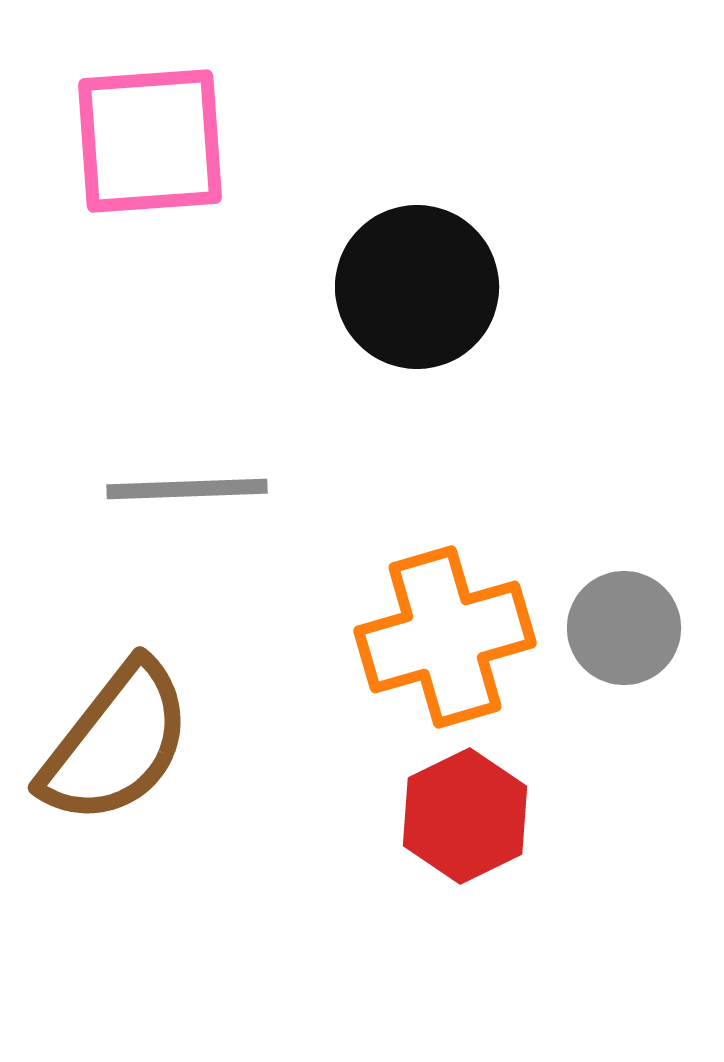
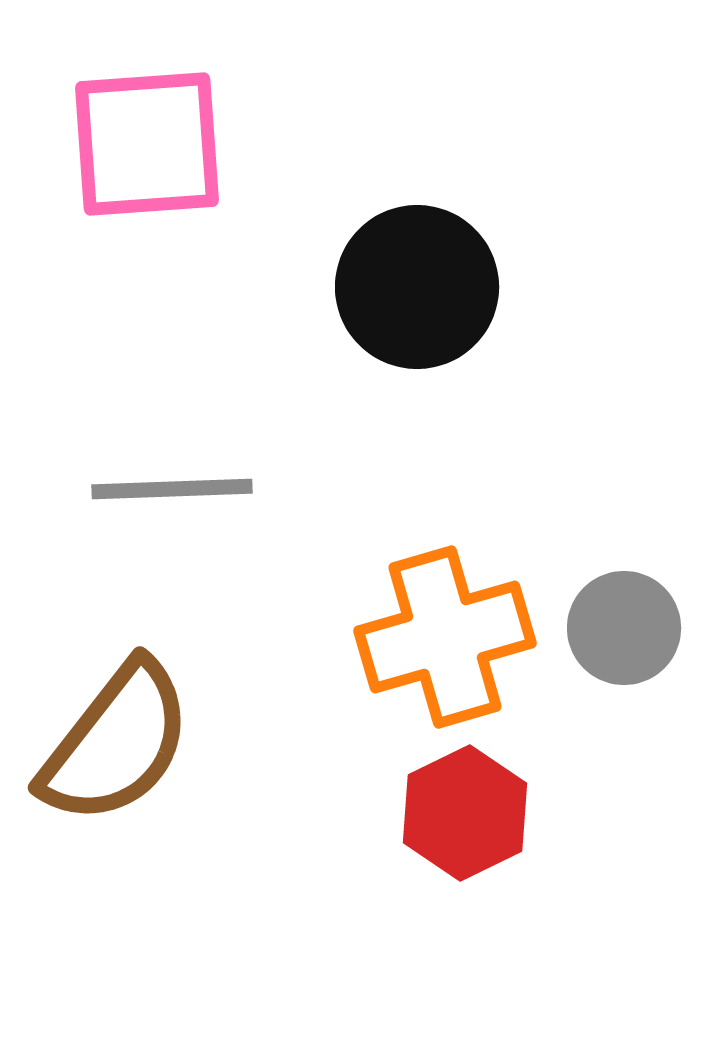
pink square: moved 3 px left, 3 px down
gray line: moved 15 px left
red hexagon: moved 3 px up
